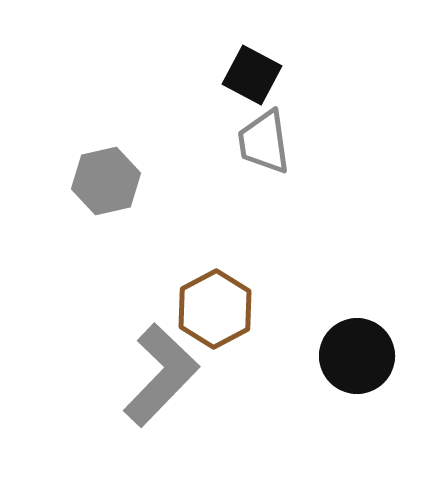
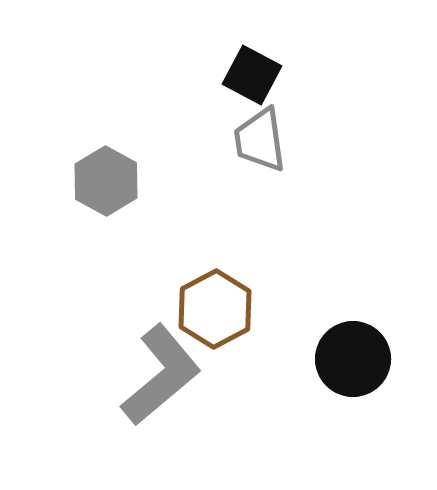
gray trapezoid: moved 4 px left, 2 px up
gray hexagon: rotated 18 degrees counterclockwise
black circle: moved 4 px left, 3 px down
gray L-shape: rotated 6 degrees clockwise
